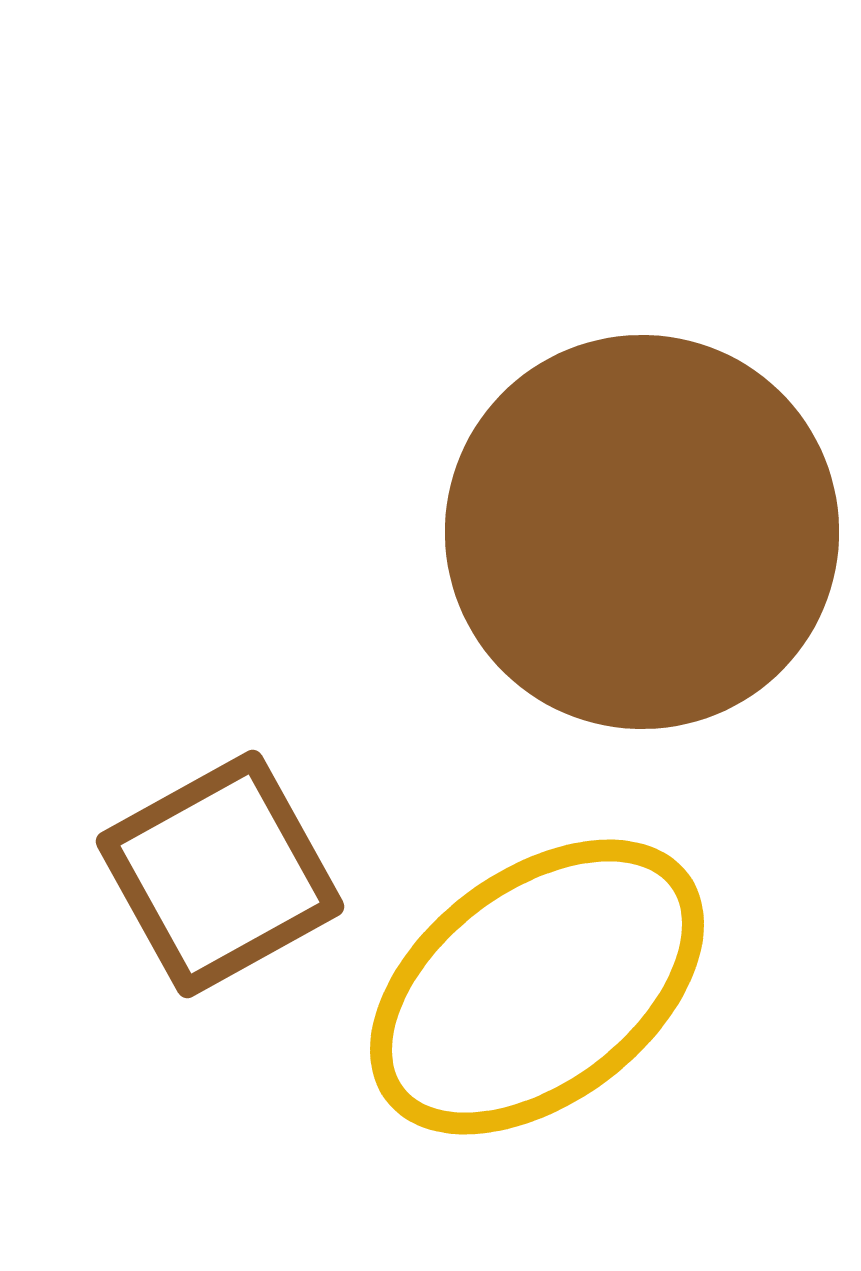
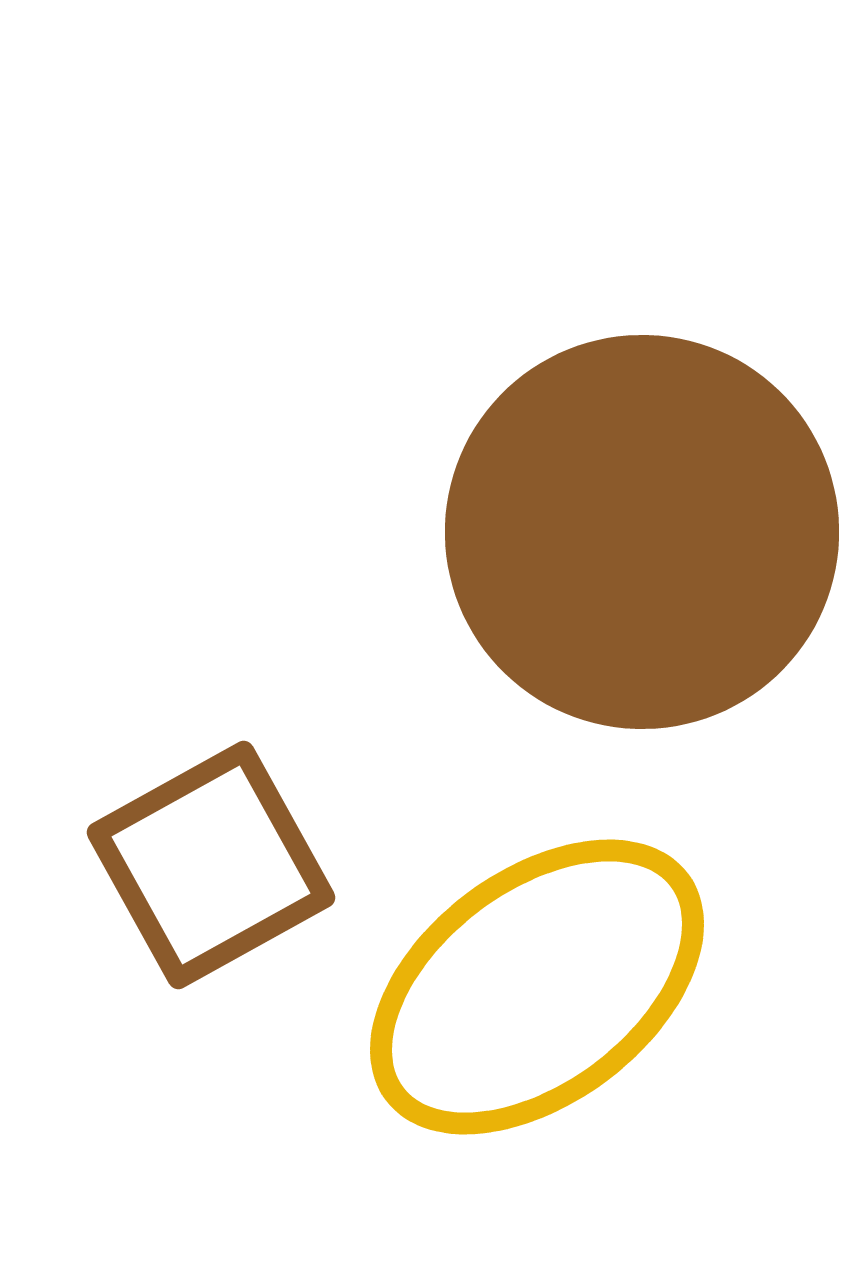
brown square: moved 9 px left, 9 px up
